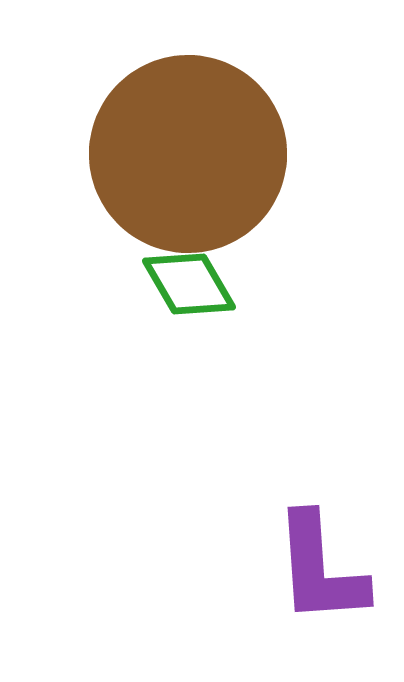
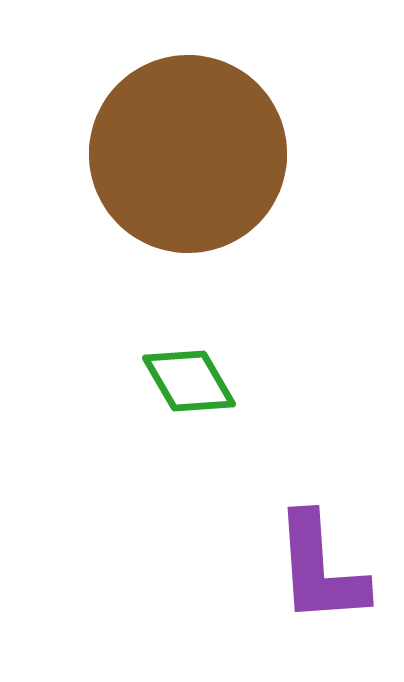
green diamond: moved 97 px down
